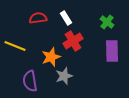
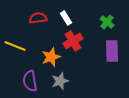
gray star: moved 4 px left, 5 px down
